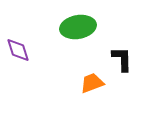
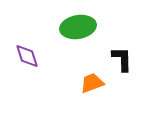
purple diamond: moved 9 px right, 6 px down
